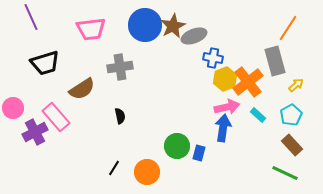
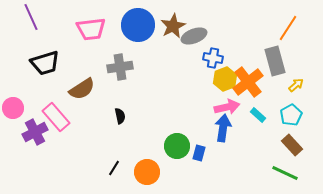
blue circle: moved 7 px left
